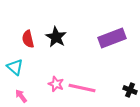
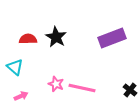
red semicircle: rotated 102 degrees clockwise
black cross: rotated 16 degrees clockwise
pink arrow: rotated 104 degrees clockwise
